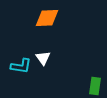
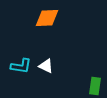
white triangle: moved 3 px right, 8 px down; rotated 28 degrees counterclockwise
